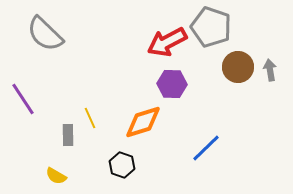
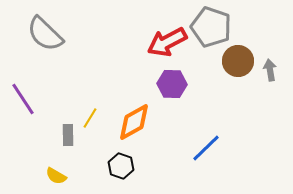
brown circle: moved 6 px up
yellow line: rotated 55 degrees clockwise
orange diamond: moved 9 px left; rotated 12 degrees counterclockwise
black hexagon: moved 1 px left, 1 px down
